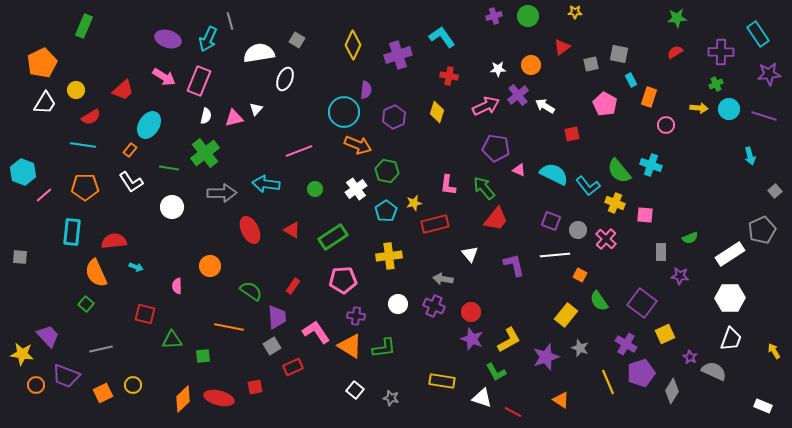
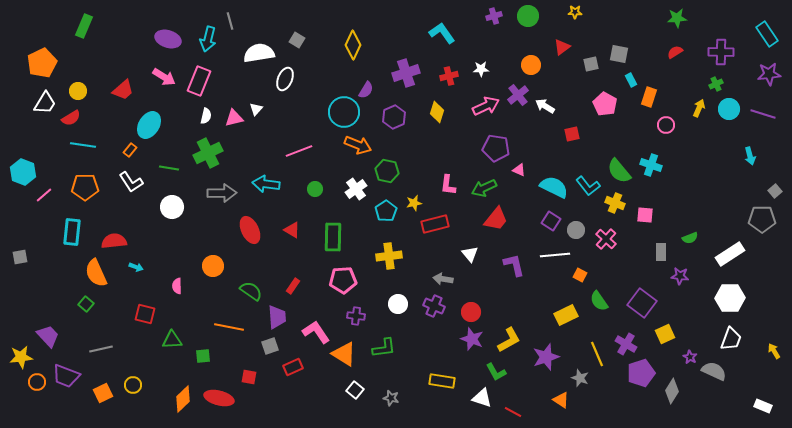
cyan rectangle at (758, 34): moved 9 px right
cyan L-shape at (442, 37): moved 4 px up
cyan arrow at (208, 39): rotated 10 degrees counterclockwise
purple cross at (398, 55): moved 8 px right, 18 px down
white star at (498, 69): moved 17 px left
red cross at (449, 76): rotated 24 degrees counterclockwise
yellow circle at (76, 90): moved 2 px right, 1 px down
purple semicircle at (366, 90): rotated 24 degrees clockwise
yellow arrow at (699, 108): rotated 72 degrees counterclockwise
purple line at (764, 116): moved 1 px left, 2 px up
red semicircle at (91, 117): moved 20 px left, 1 px down
green cross at (205, 153): moved 3 px right; rotated 12 degrees clockwise
cyan semicircle at (554, 174): moved 13 px down
green arrow at (484, 188): rotated 75 degrees counterclockwise
purple square at (551, 221): rotated 12 degrees clockwise
gray circle at (578, 230): moved 2 px left
gray pentagon at (762, 230): moved 11 px up; rotated 24 degrees clockwise
green rectangle at (333, 237): rotated 56 degrees counterclockwise
gray square at (20, 257): rotated 14 degrees counterclockwise
orange circle at (210, 266): moved 3 px right
yellow rectangle at (566, 315): rotated 25 degrees clockwise
gray square at (272, 346): moved 2 px left; rotated 12 degrees clockwise
orange triangle at (350, 346): moved 6 px left, 8 px down
gray star at (580, 348): moved 30 px down
yellow star at (22, 354): moved 1 px left, 3 px down; rotated 15 degrees counterclockwise
yellow line at (608, 382): moved 11 px left, 28 px up
orange circle at (36, 385): moved 1 px right, 3 px up
red square at (255, 387): moved 6 px left, 10 px up; rotated 21 degrees clockwise
